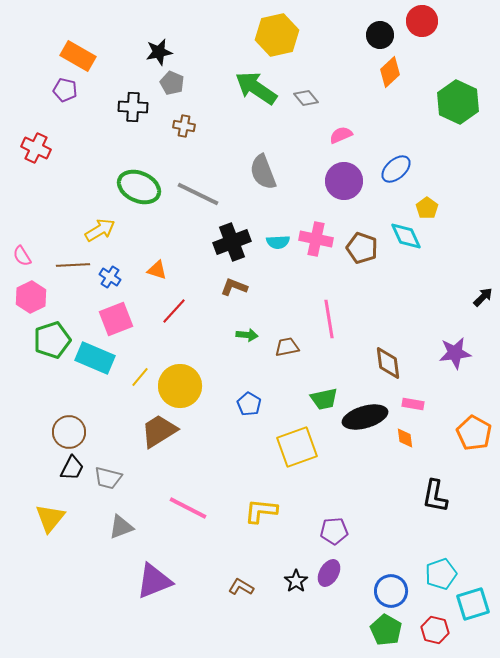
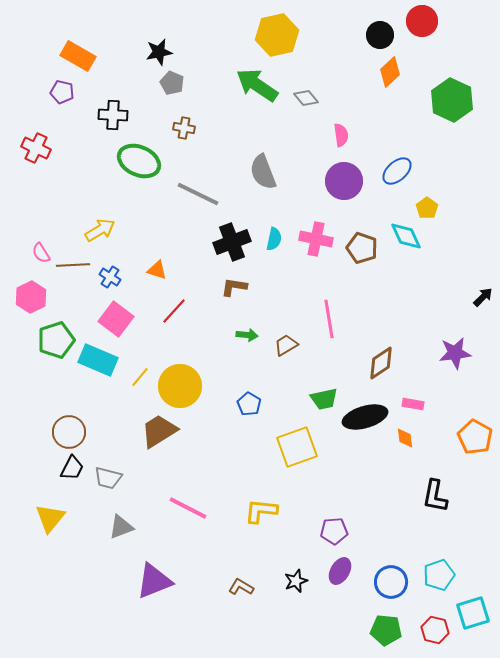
green arrow at (256, 88): moved 1 px right, 3 px up
purple pentagon at (65, 90): moved 3 px left, 2 px down
green hexagon at (458, 102): moved 6 px left, 2 px up
black cross at (133, 107): moved 20 px left, 8 px down
brown cross at (184, 126): moved 2 px down
pink semicircle at (341, 135): rotated 105 degrees clockwise
blue ellipse at (396, 169): moved 1 px right, 2 px down
green ellipse at (139, 187): moved 26 px up
cyan semicircle at (278, 242): moved 4 px left, 3 px up; rotated 75 degrees counterclockwise
pink semicircle at (22, 256): moved 19 px right, 3 px up
brown L-shape at (234, 287): rotated 12 degrees counterclockwise
pink square at (116, 319): rotated 32 degrees counterclockwise
green pentagon at (52, 340): moved 4 px right
brown trapezoid at (287, 347): moved 1 px left, 2 px up; rotated 20 degrees counterclockwise
cyan rectangle at (95, 358): moved 3 px right, 2 px down
brown diamond at (388, 363): moved 7 px left; rotated 64 degrees clockwise
orange pentagon at (474, 433): moved 1 px right, 4 px down
purple ellipse at (329, 573): moved 11 px right, 2 px up
cyan pentagon at (441, 574): moved 2 px left, 1 px down
black star at (296, 581): rotated 15 degrees clockwise
blue circle at (391, 591): moved 9 px up
cyan square at (473, 604): moved 9 px down
green pentagon at (386, 630): rotated 24 degrees counterclockwise
